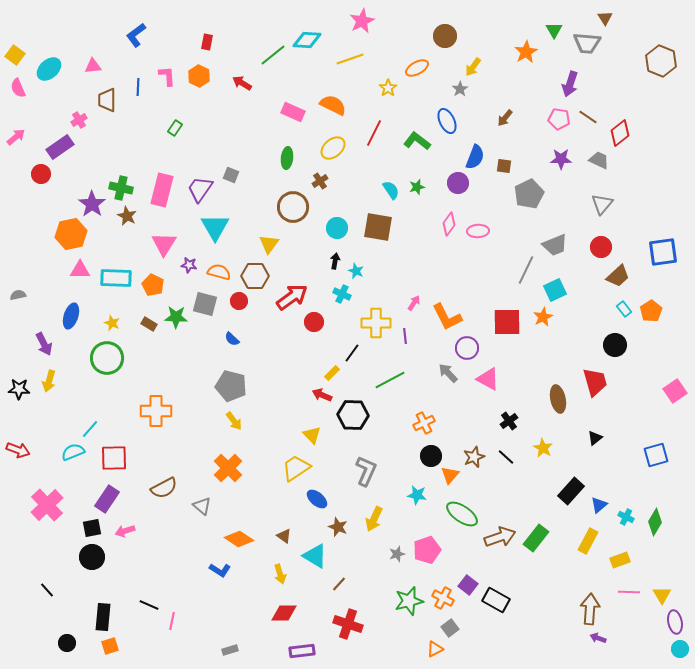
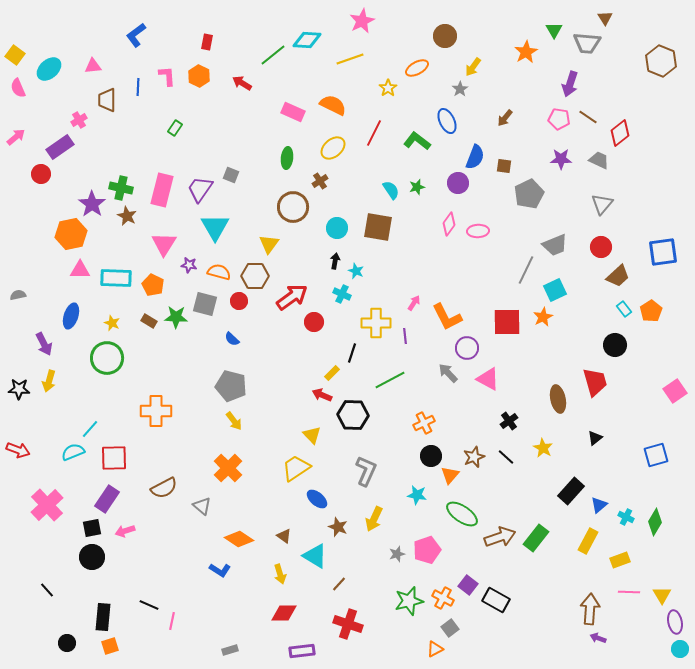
brown rectangle at (149, 324): moved 3 px up
black line at (352, 353): rotated 18 degrees counterclockwise
